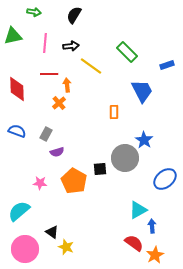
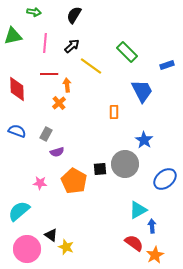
black arrow: moved 1 px right; rotated 35 degrees counterclockwise
gray circle: moved 6 px down
black triangle: moved 1 px left, 3 px down
pink circle: moved 2 px right
